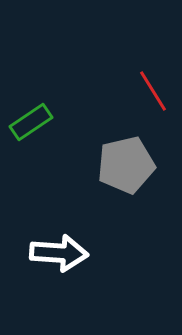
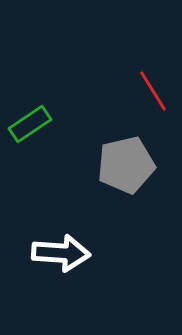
green rectangle: moved 1 px left, 2 px down
white arrow: moved 2 px right
